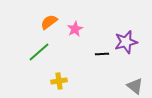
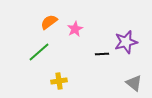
gray triangle: moved 1 px left, 3 px up
